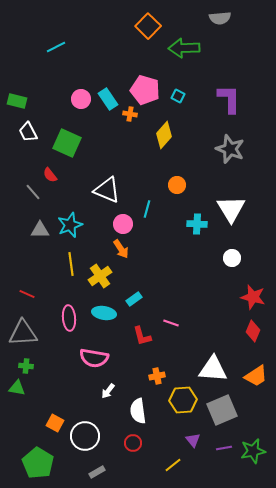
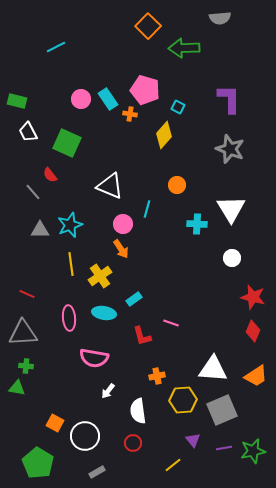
cyan square at (178, 96): moved 11 px down
white triangle at (107, 190): moved 3 px right, 4 px up
